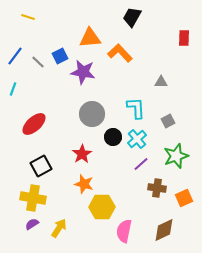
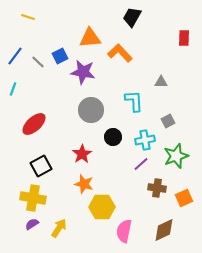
cyan L-shape: moved 2 px left, 7 px up
gray circle: moved 1 px left, 4 px up
cyan cross: moved 8 px right, 1 px down; rotated 30 degrees clockwise
